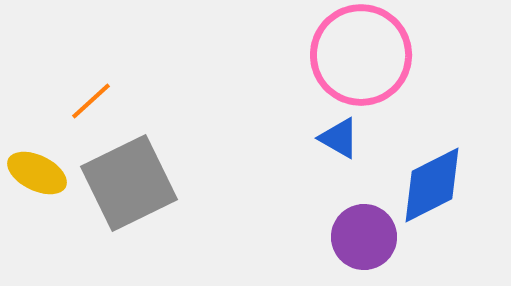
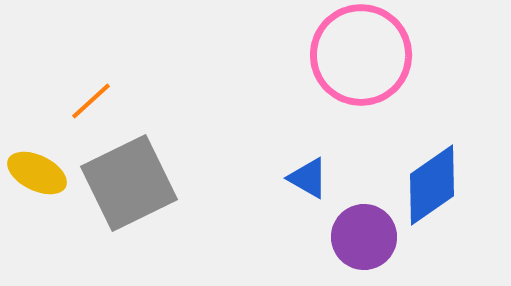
blue triangle: moved 31 px left, 40 px down
blue diamond: rotated 8 degrees counterclockwise
